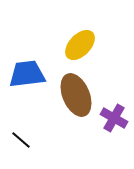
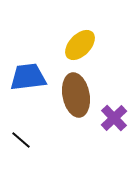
blue trapezoid: moved 1 px right, 3 px down
brown ellipse: rotated 12 degrees clockwise
purple cross: rotated 16 degrees clockwise
